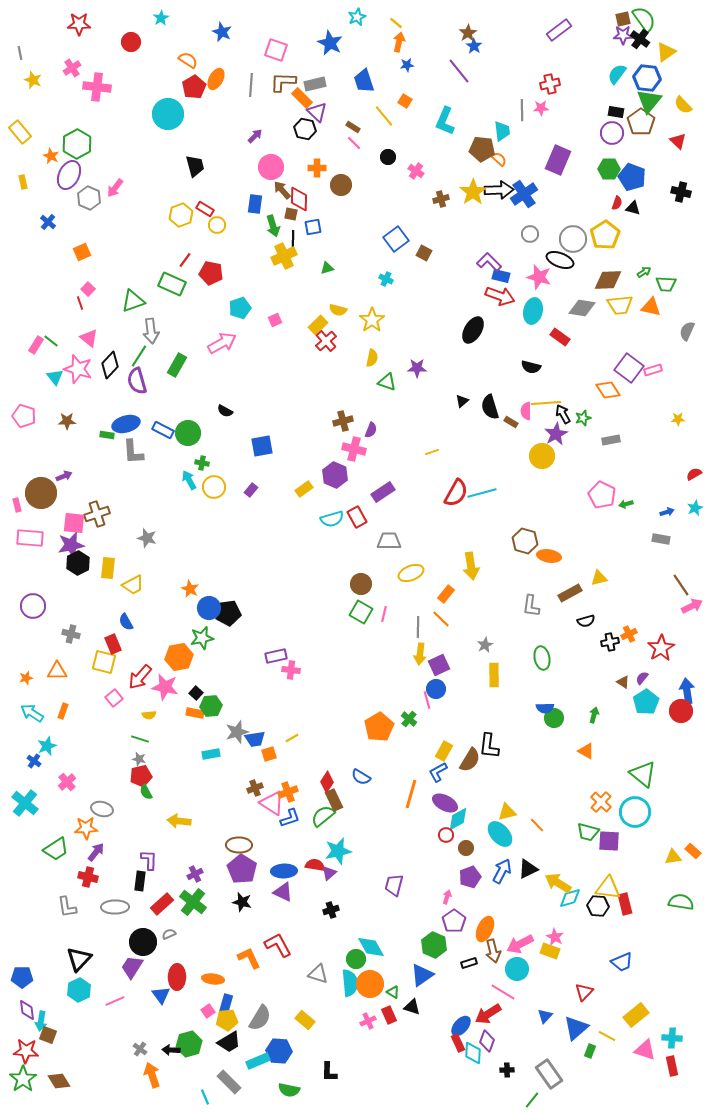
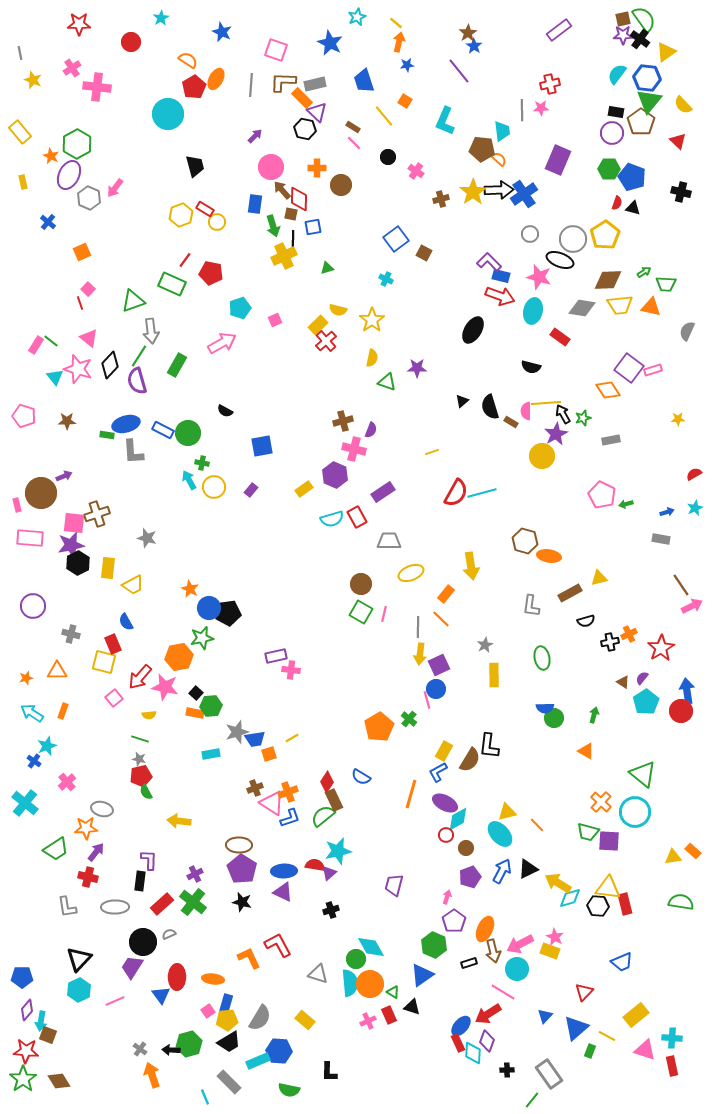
yellow circle at (217, 225): moved 3 px up
purple diamond at (27, 1010): rotated 50 degrees clockwise
